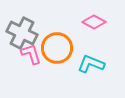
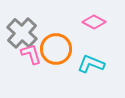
gray cross: rotated 16 degrees clockwise
orange circle: moved 1 px left, 1 px down
